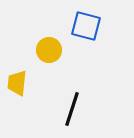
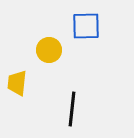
blue square: rotated 16 degrees counterclockwise
black line: rotated 12 degrees counterclockwise
